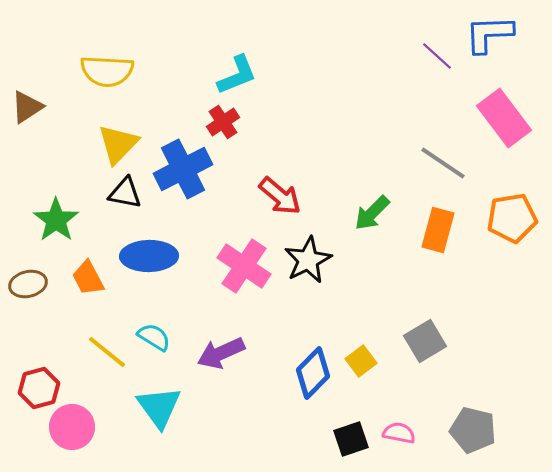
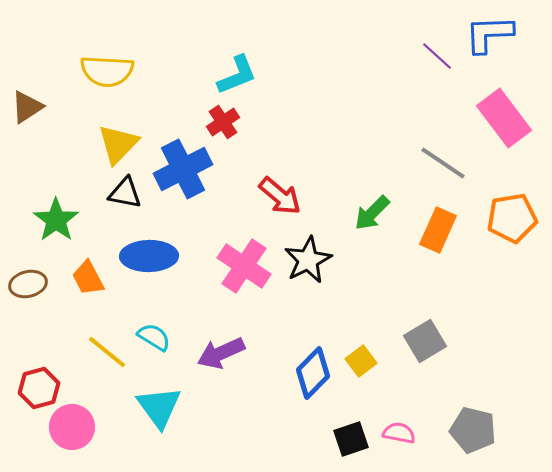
orange rectangle: rotated 9 degrees clockwise
